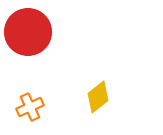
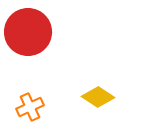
yellow diamond: rotated 72 degrees clockwise
